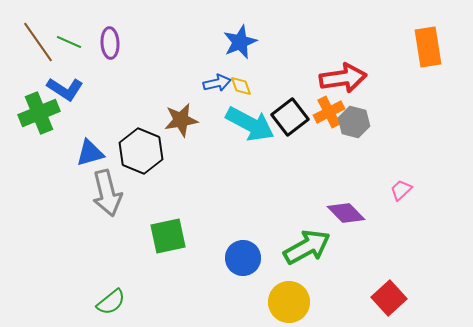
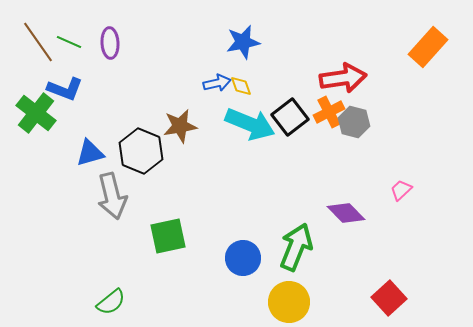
blue star: moved 3 px right; rotated 12 degrees clockwise
orange rectangle: rotated 51 degrees clockwise
blue L-shape: rotated 12 degrees counterclockwise
green cross: moved 3 px left; rotated 30 degrees counterclockwise
brown star: moved 1 px left, 6 px down
cyan arrow: rotated 6 degrees counterclockwise
gray arrow: moved 5 px right, 3 px down
green arrow: moved 11 px left; rotated 39 degrees counterclockwise
